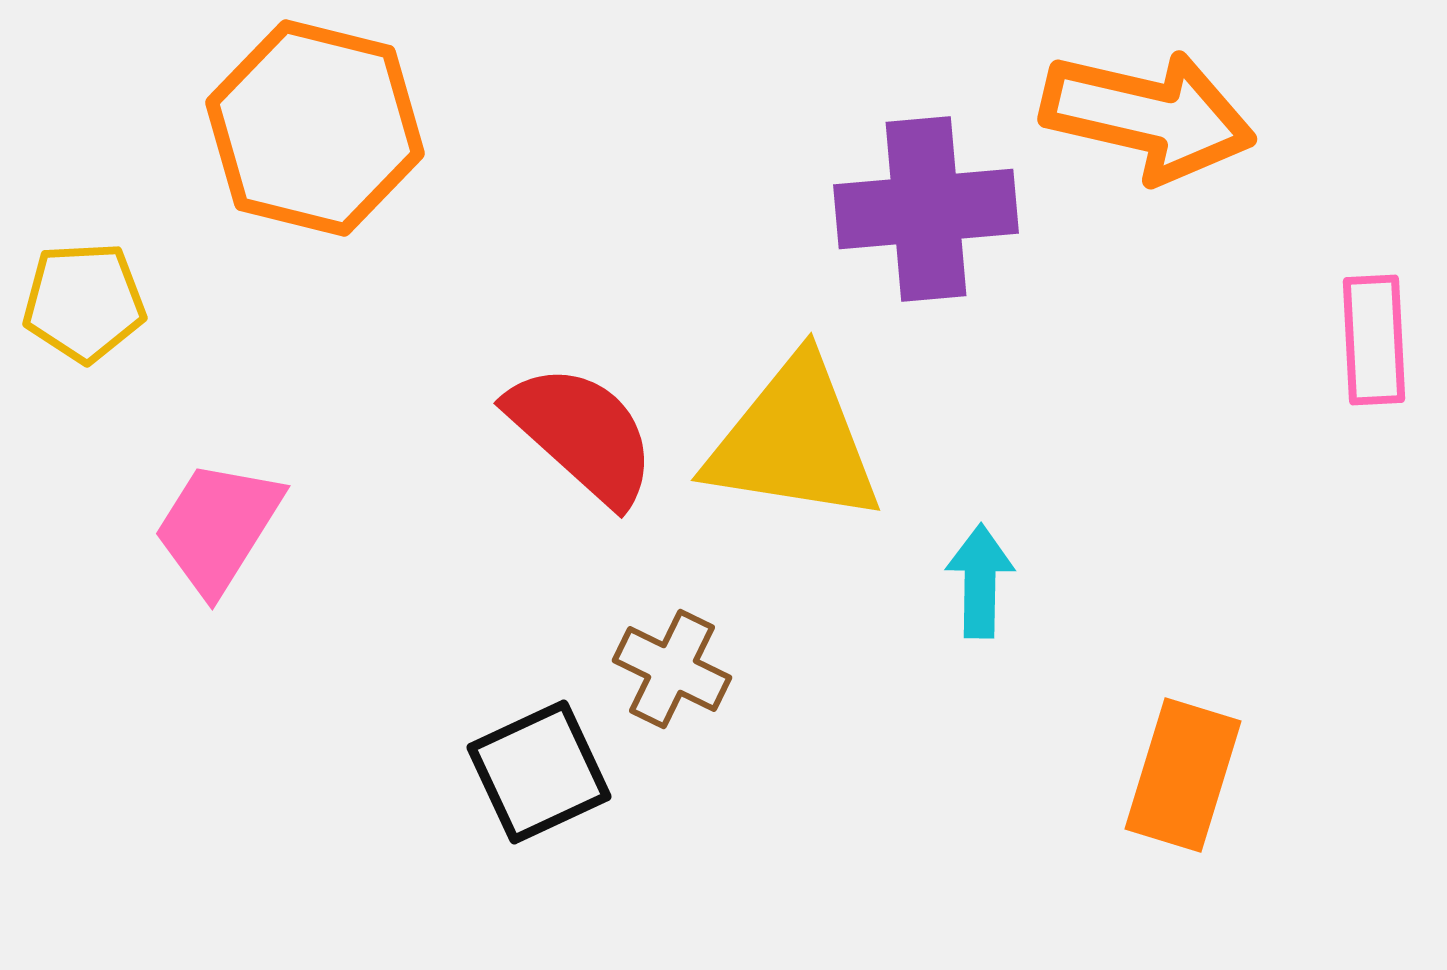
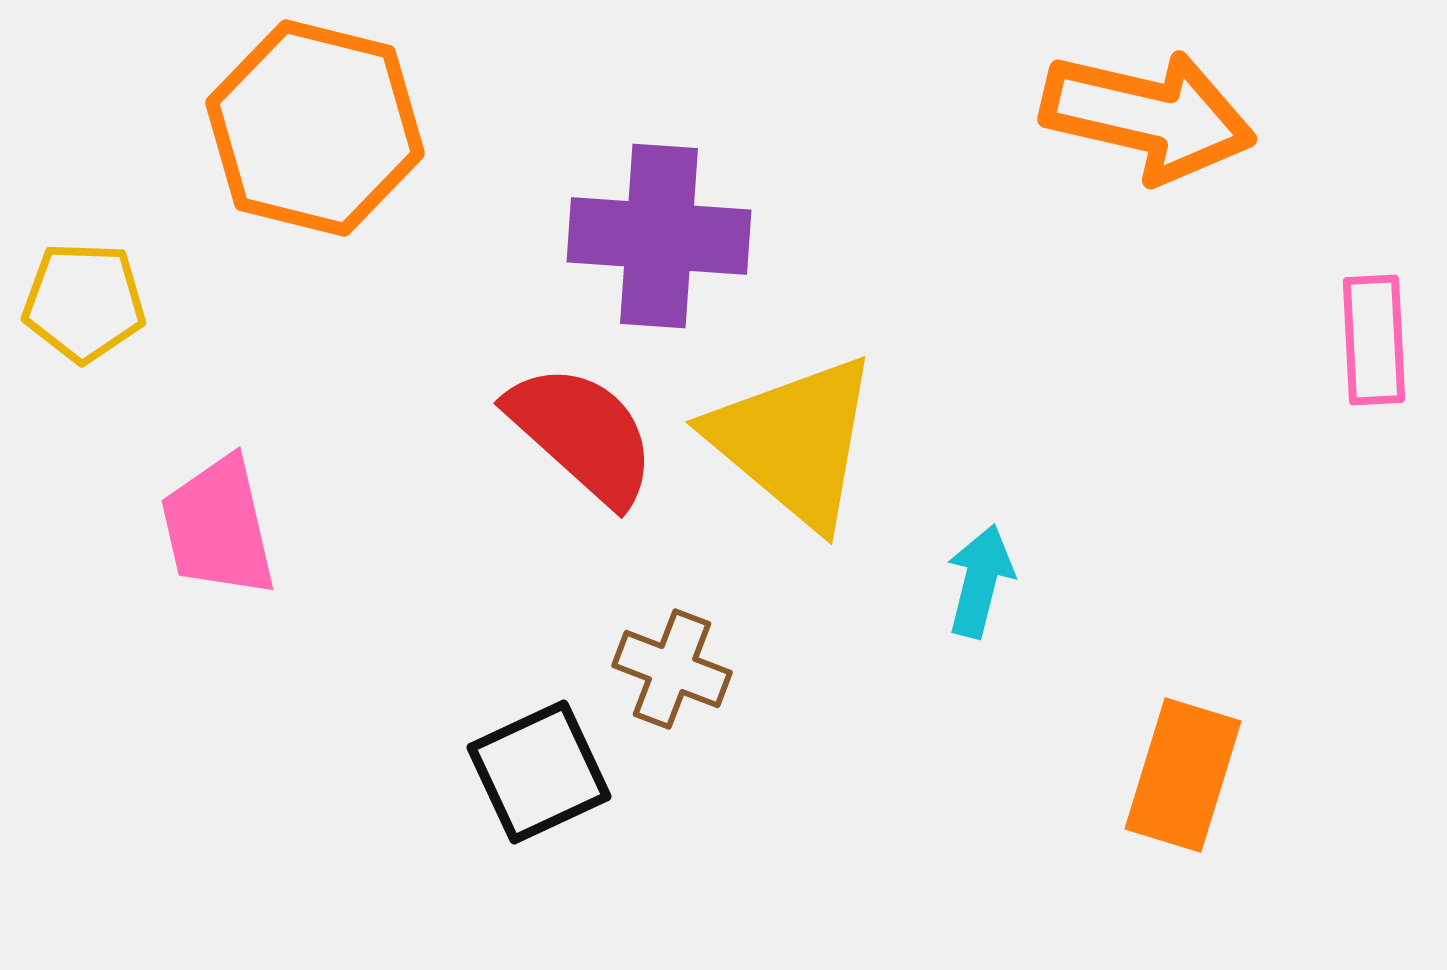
purple cross: moved 267 px left, 27 px down; rotated 9 degrees clockwise
yellow pentagon: rotated 5 degrees clockwise
yellow triangle: rotated 31 degrees clockwise
pink trapezoid: rotated 45 degrees counterclockwise
cyan arrow: rotated 13 degrees clockwise
brown cross: rotated 5 degrees counterclockwise
